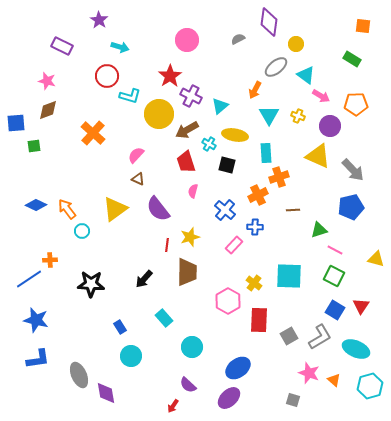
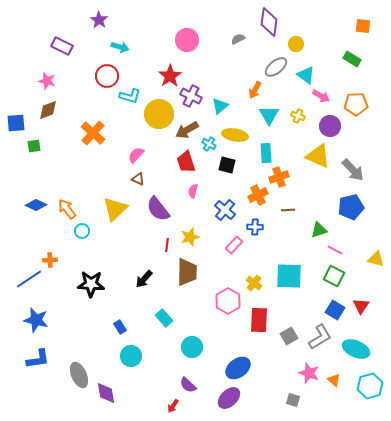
yellow triangle at (115, 209): rotated 8 degrees counterclockwise
brown line at (293, 210): moved 5 px left
